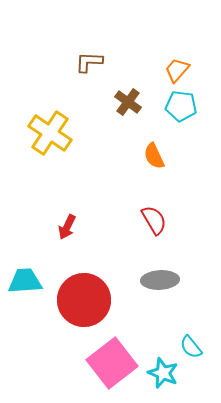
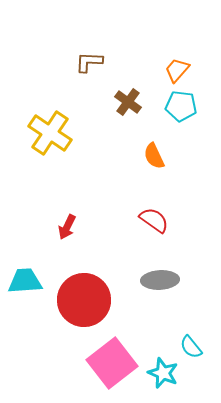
red semicircle: rotated 24 degrees counterclockwise
